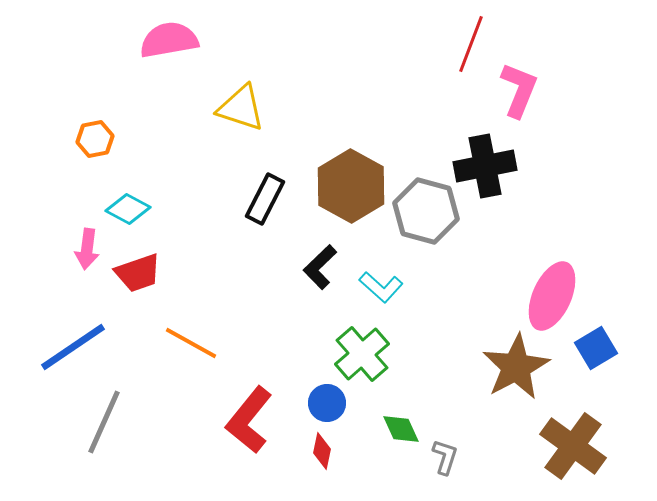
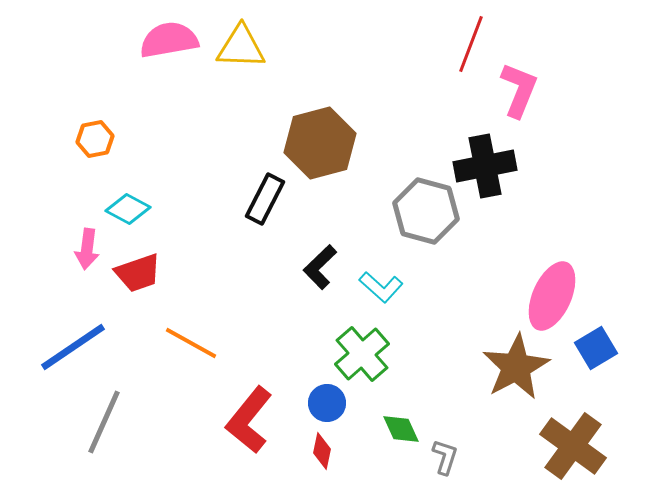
yellow triangle: moved 61 px up; rotated 16 degrees counterclockwise
brown hexagon: moved 31 px left, 43 px up; rotated 16 degrees clockwise
